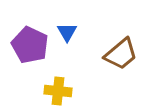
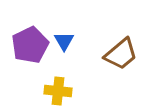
blue triangle: moved 3 px left, 9 px down
purple pentagon: rotated 21 degrees clockwise
